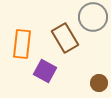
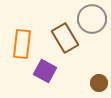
gray circle: moved 1 px left, 2 px down
